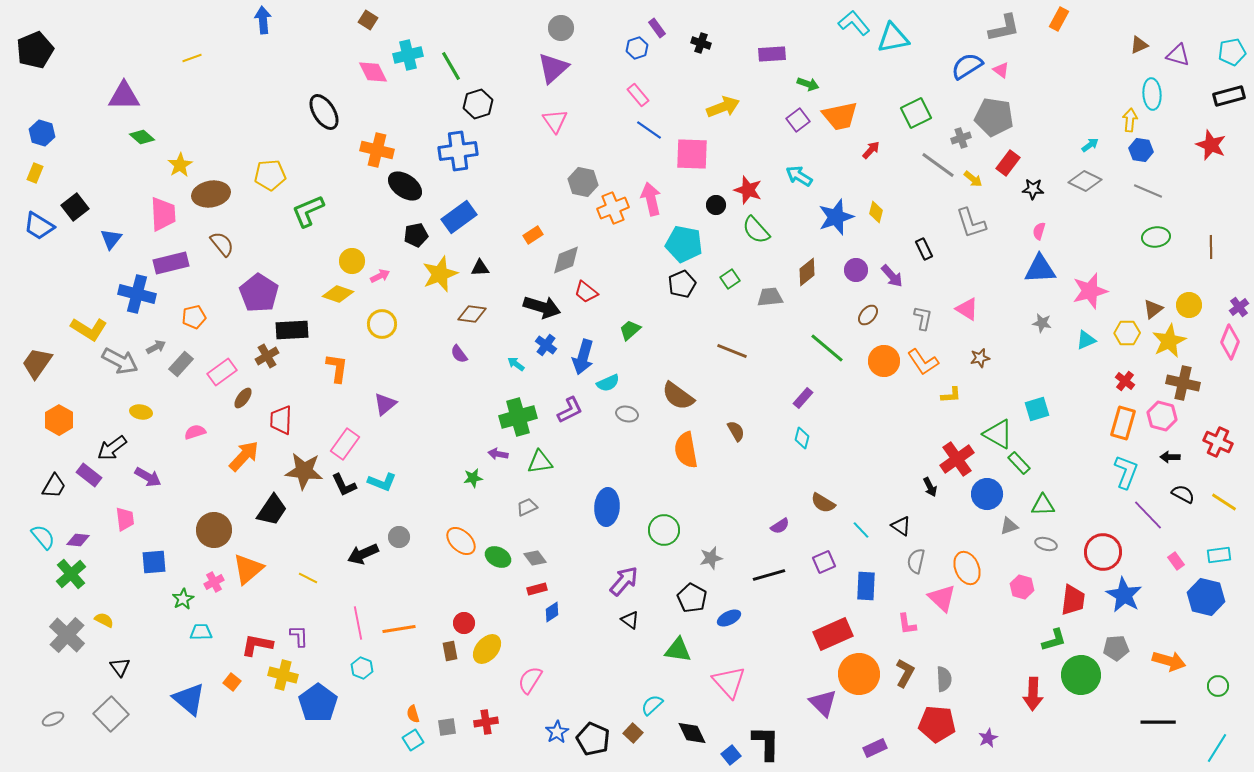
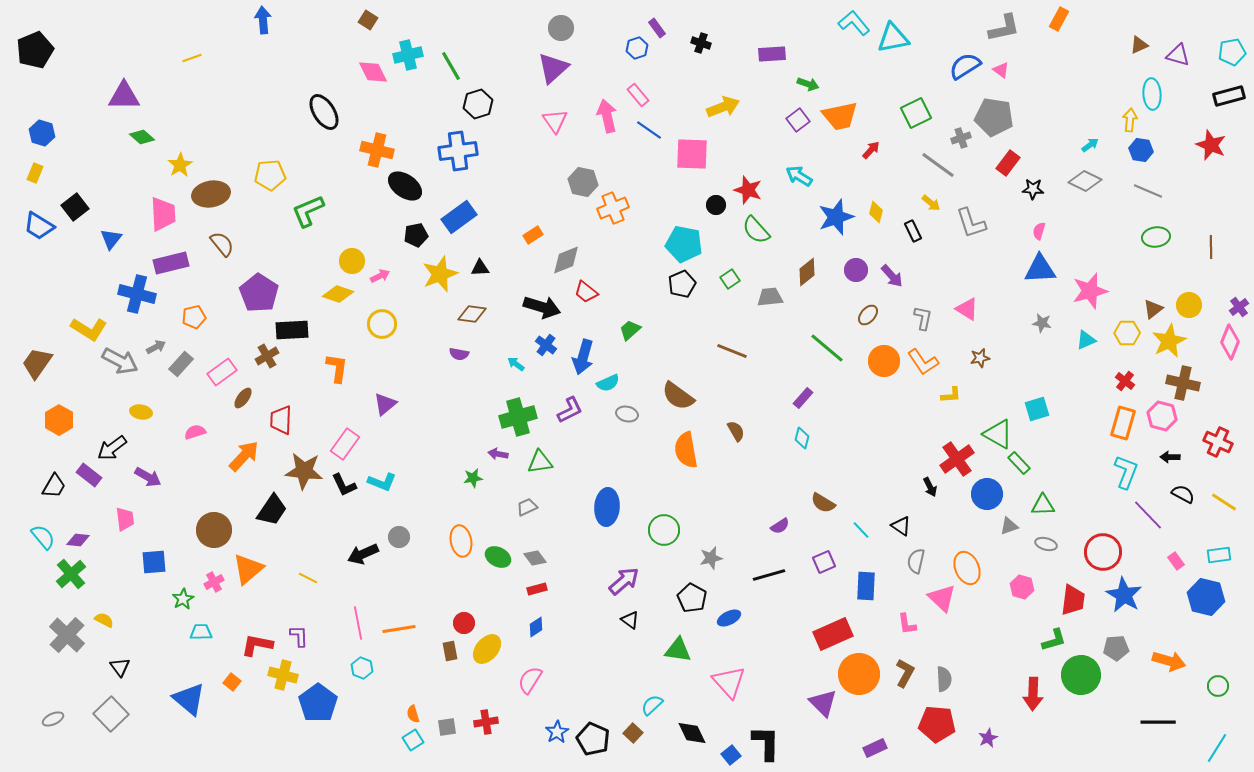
blue semicircle at (967, 66): moved 2 px left
yellow arrow at (973, 179): moved 42 px left, 24 px down
pink arrow at (651, 199): moved 44 px left, 83 px up
black rectangle at (924, 249): moved 11 px left, 18 px up
purple semicircle at (459, 354): rotated 42 degrees counterclockwise
orange ellipse at (461, 541): rotated 36 degrees clockwise
purple arrow at (624, 581): rotated 8 degrees clockwise
blue diamond at (552, 612): moved 16 px left, 15 px down
